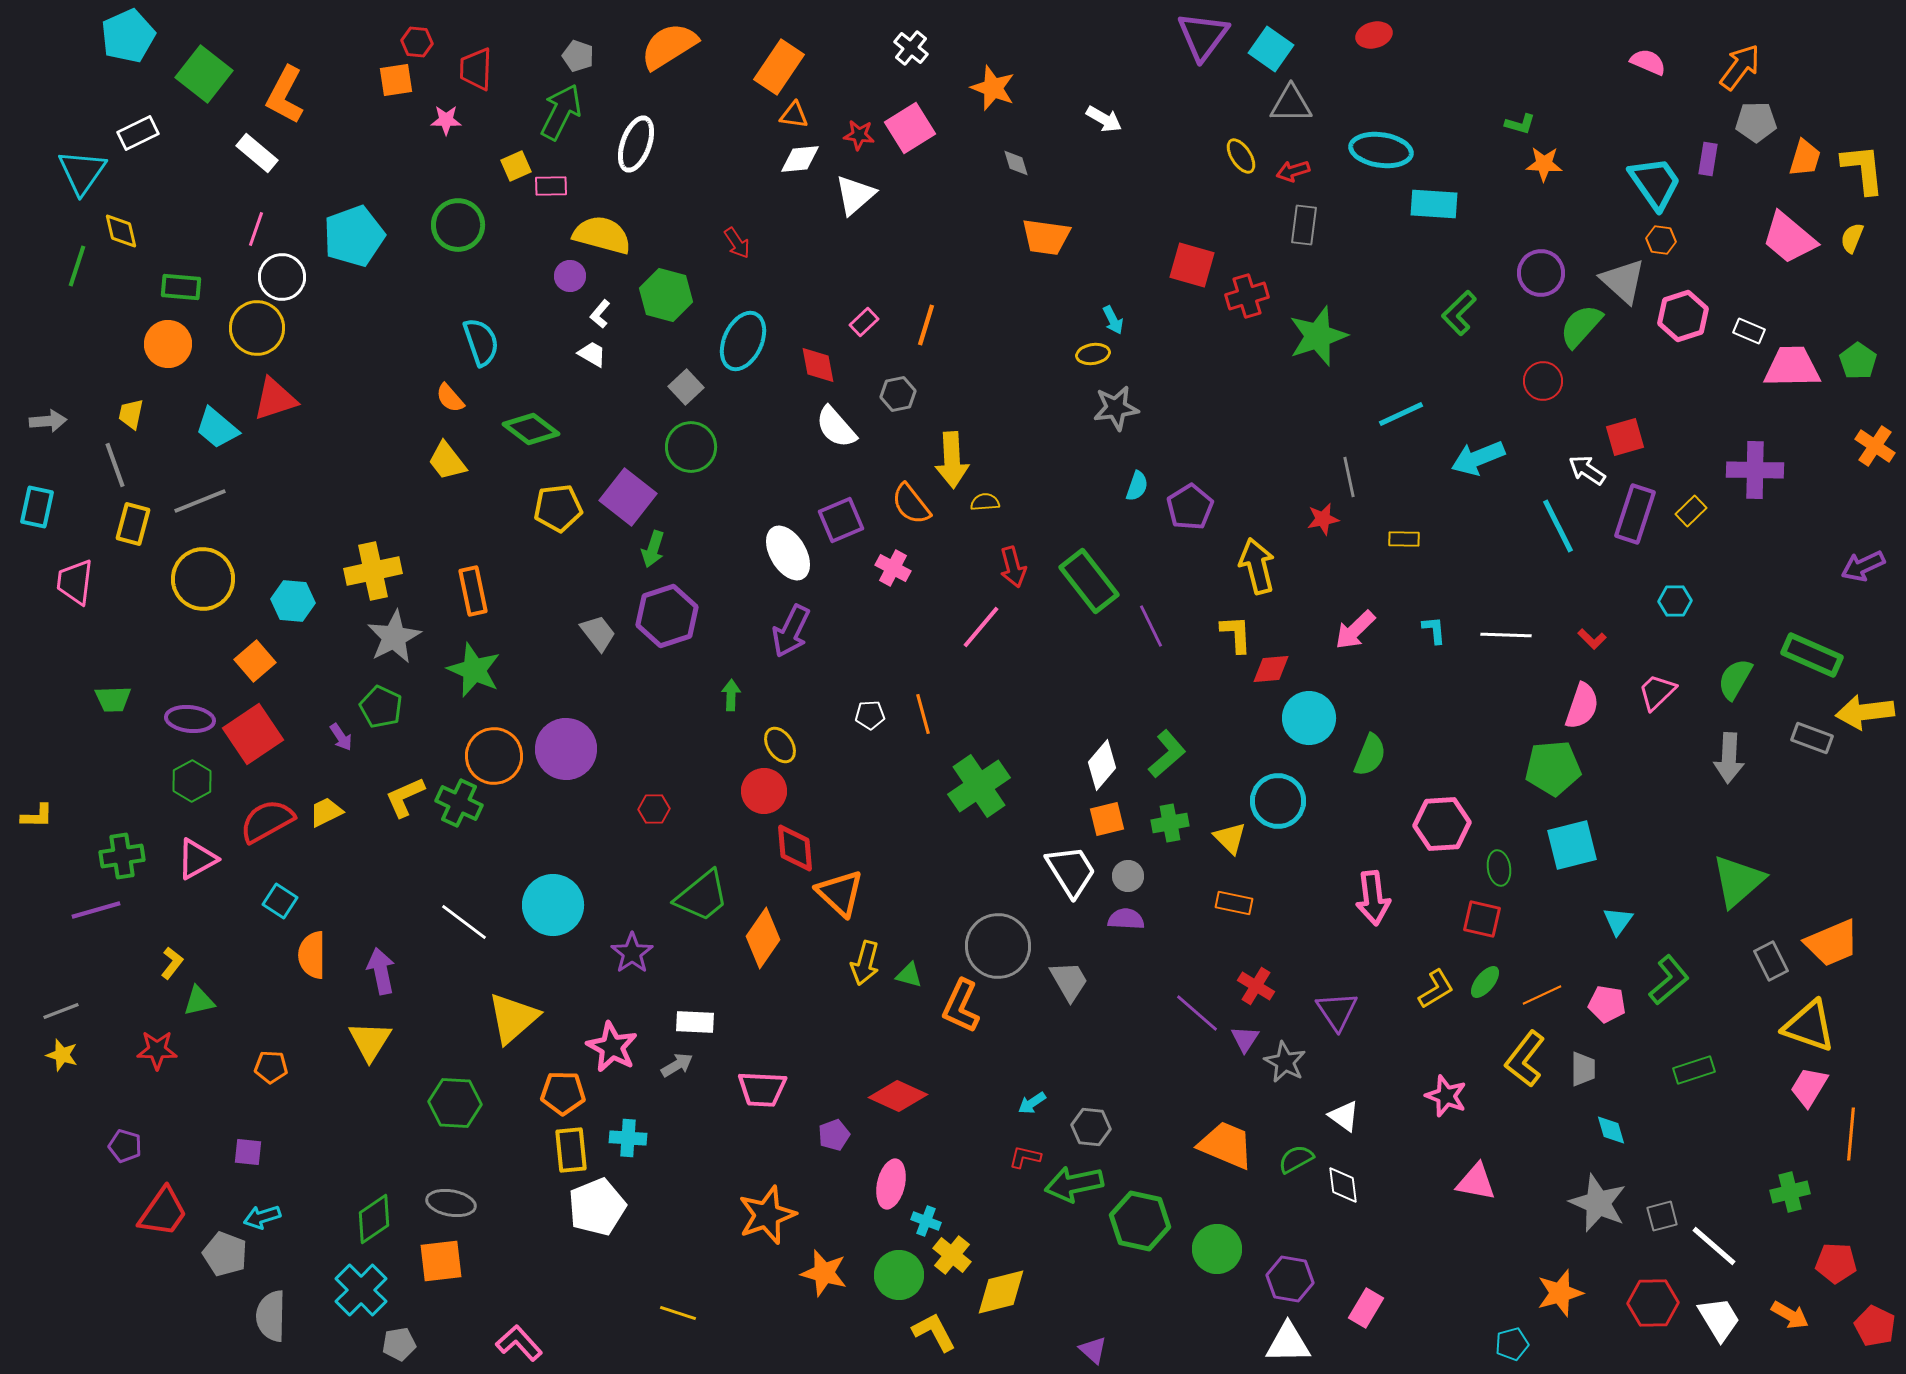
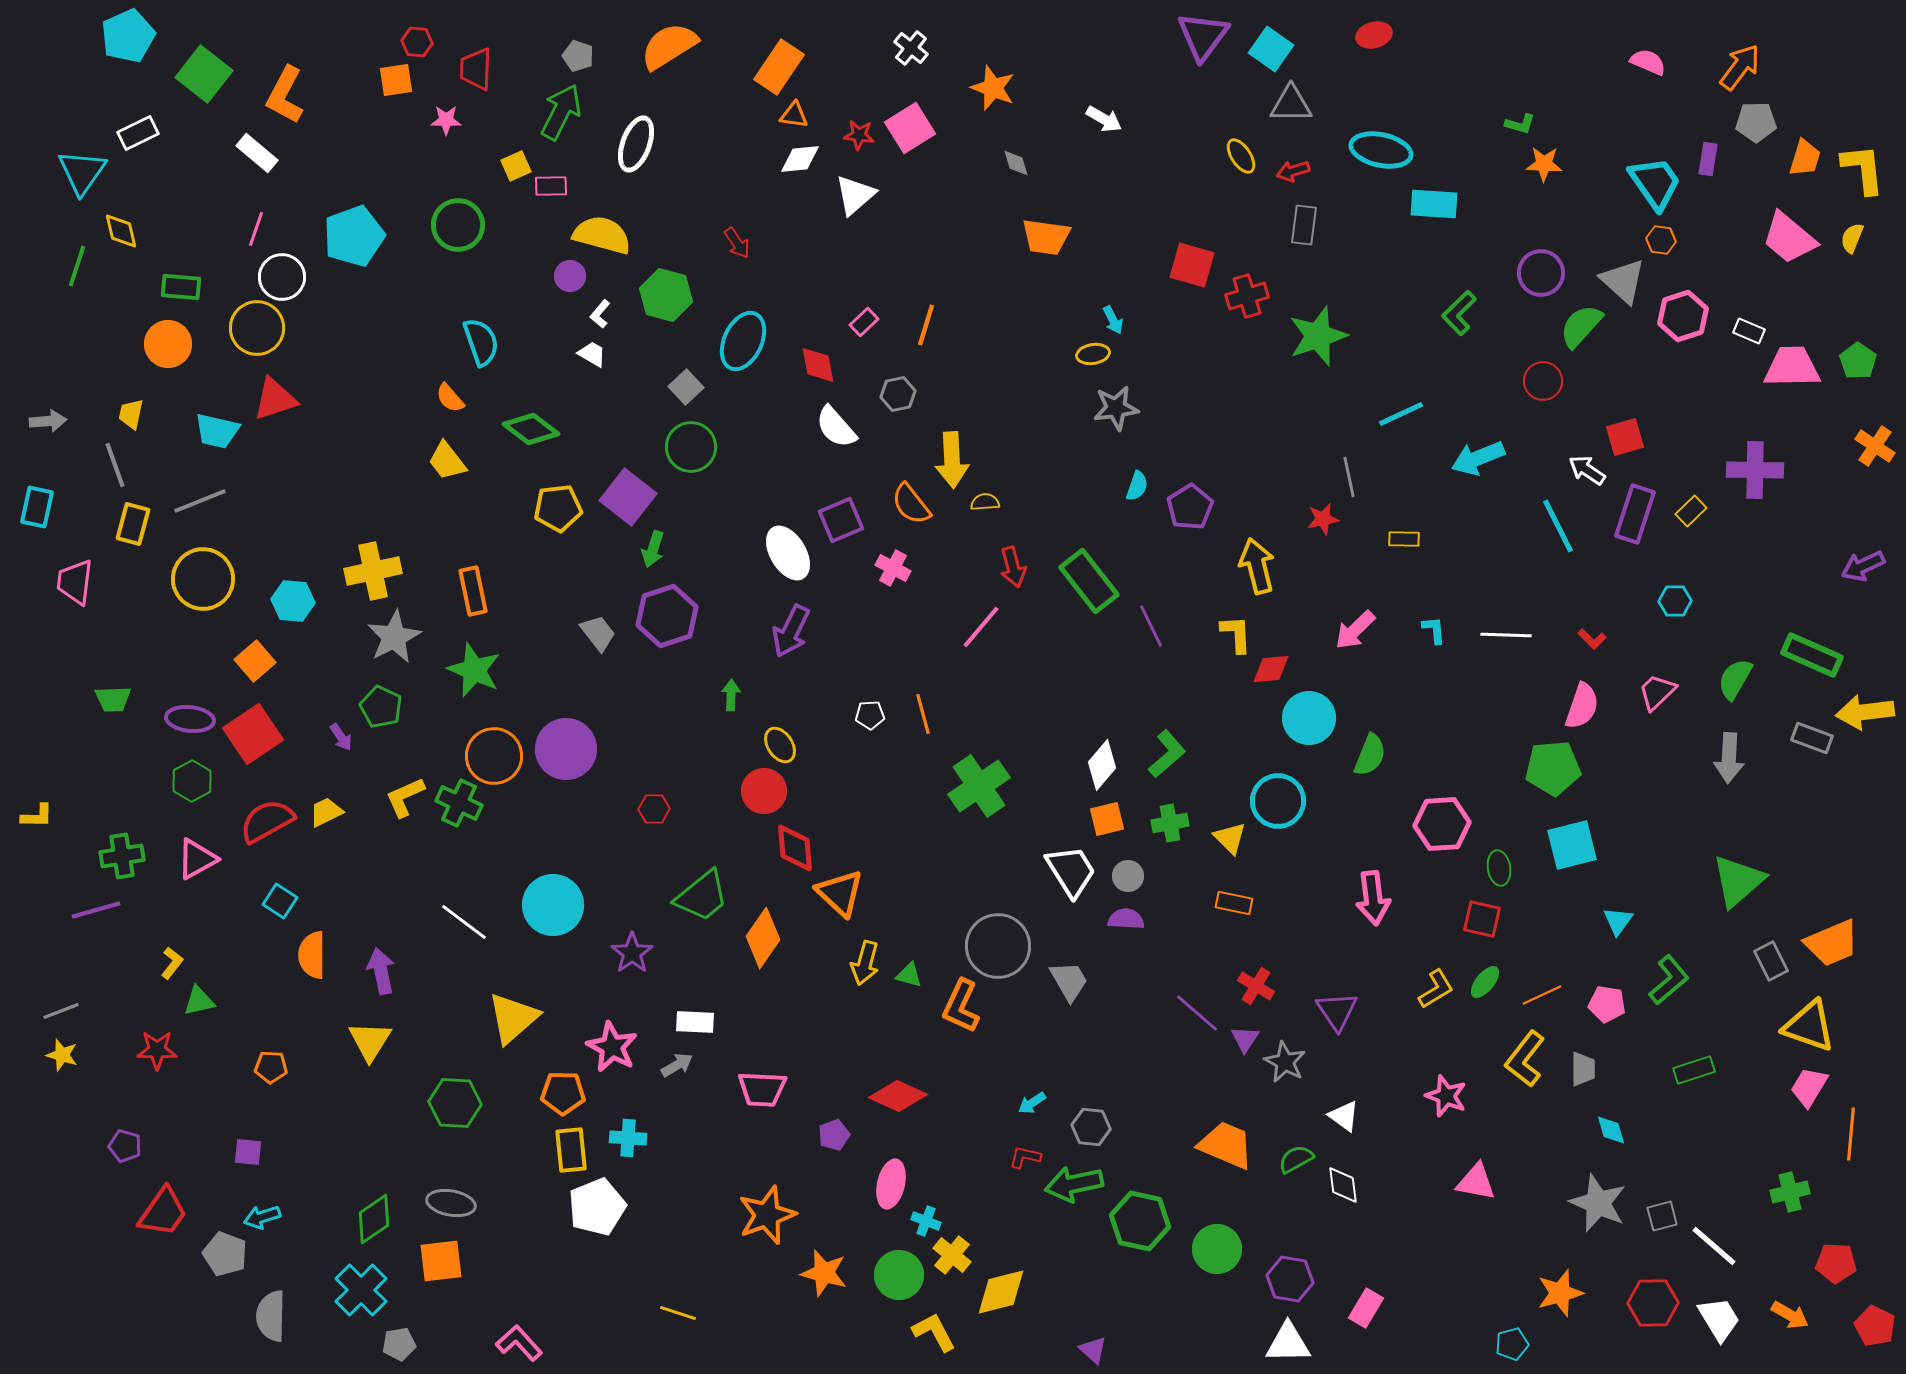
cyan ellipse at (1381, 150): rotated 4 degrees clockwise
cyan trapezoid at (217, 428): moved 3 px down; rotated 27 degrees counterclockwise
